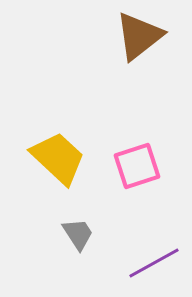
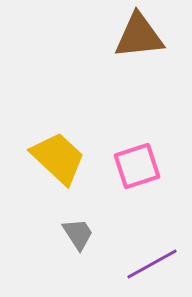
brown triangle: rotated 32 degrees clockwise
purple line: moved 2 px left, 1 px down
